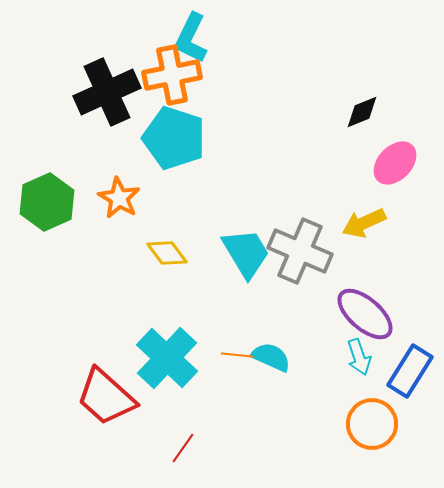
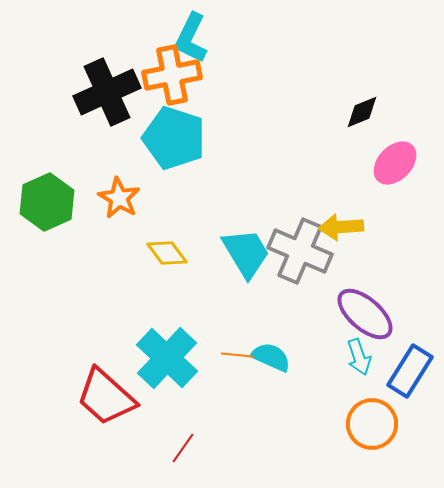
yellow arrow: moved 23 px left, 4 px down; rotated 21 degrees clockwise
